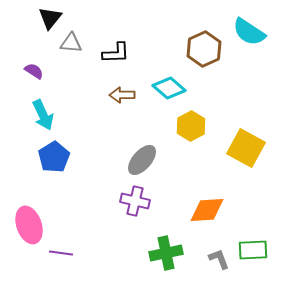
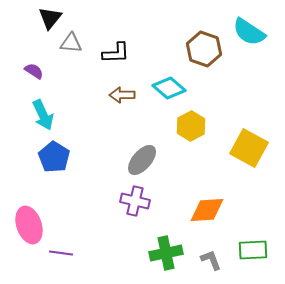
brown hexagon: rotated 16 degrees counterclockwise
yellow square: moved 3 px right
blue pentagon: rotated 8 degrees counterclockwise
gray L-shape: moved 8 px left, 1 px down
